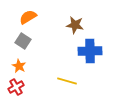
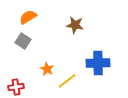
blue cross: moved 8 px right, 12 px down
orange star: moved 28 px right, 3 px down
yellow line: rotated 54 degrees counterclockwise
red cross: rotated 21 degrees clockwise
